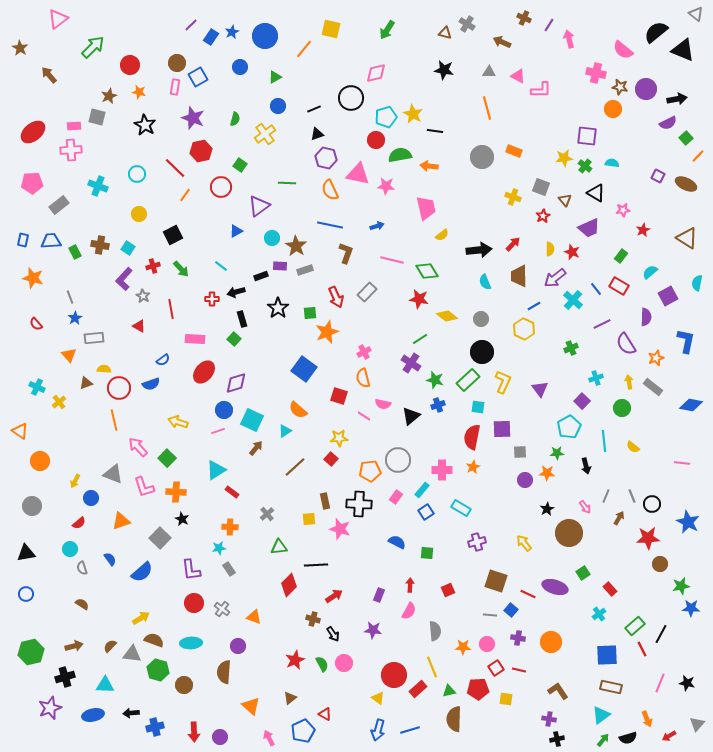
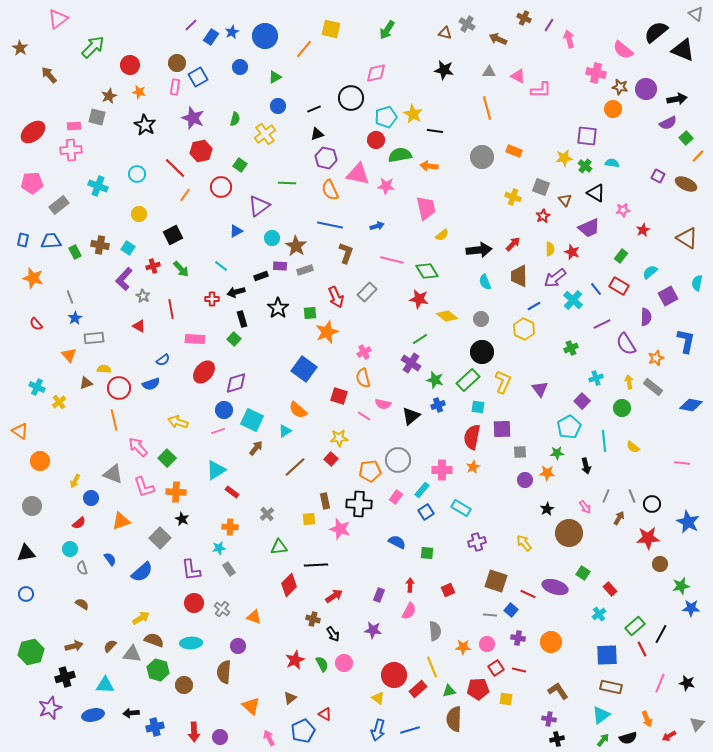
brown arrow at (502, 42): moved 4 px left, 3 px up
green square at (583, 573): rotated 24 degrees counterclockwise
